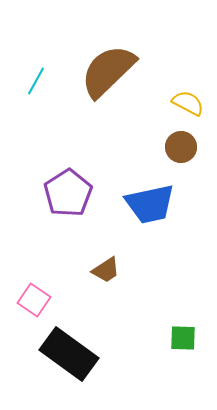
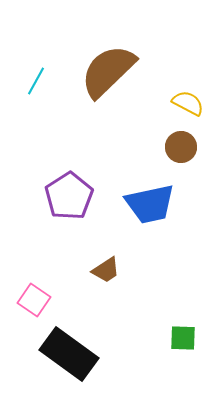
purple pentagon: moved 1 px right, 3 px down
